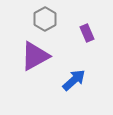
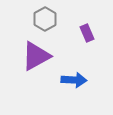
purple triangle: moved 1 px right
blue arrow: rotated 45 degrees clockwise
